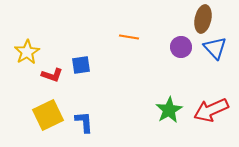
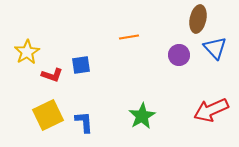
brown ellipse: moved 5 px left
orange line: rotated 18 degrees counterclockwise
purple circle: moved 2 px left, 8 px down
green star: moved 27 px left, 6 px down
